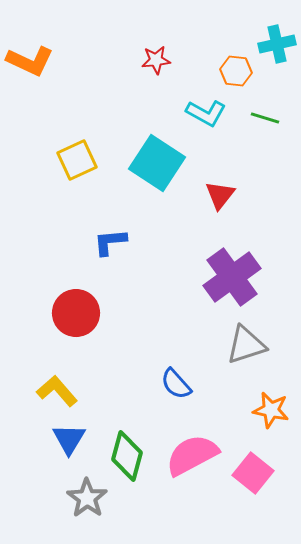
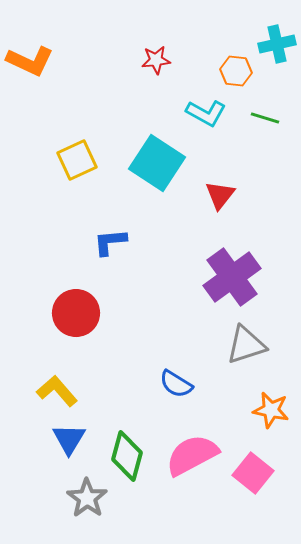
blue semicircle: rotated 16 degrees counterclockwise
